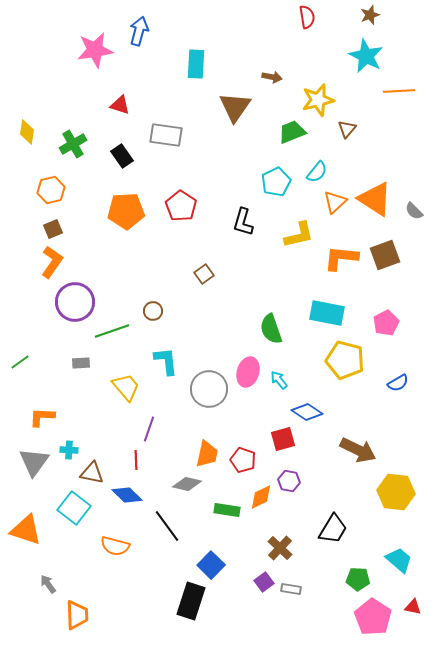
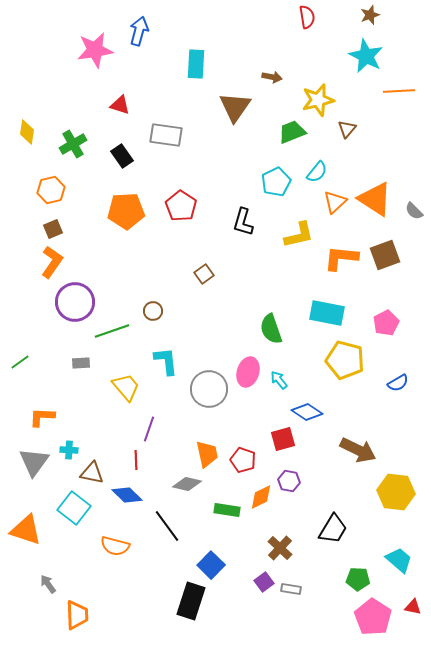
orange trapezoid at (207, 454): rotated 24 degrees counterclockwise
